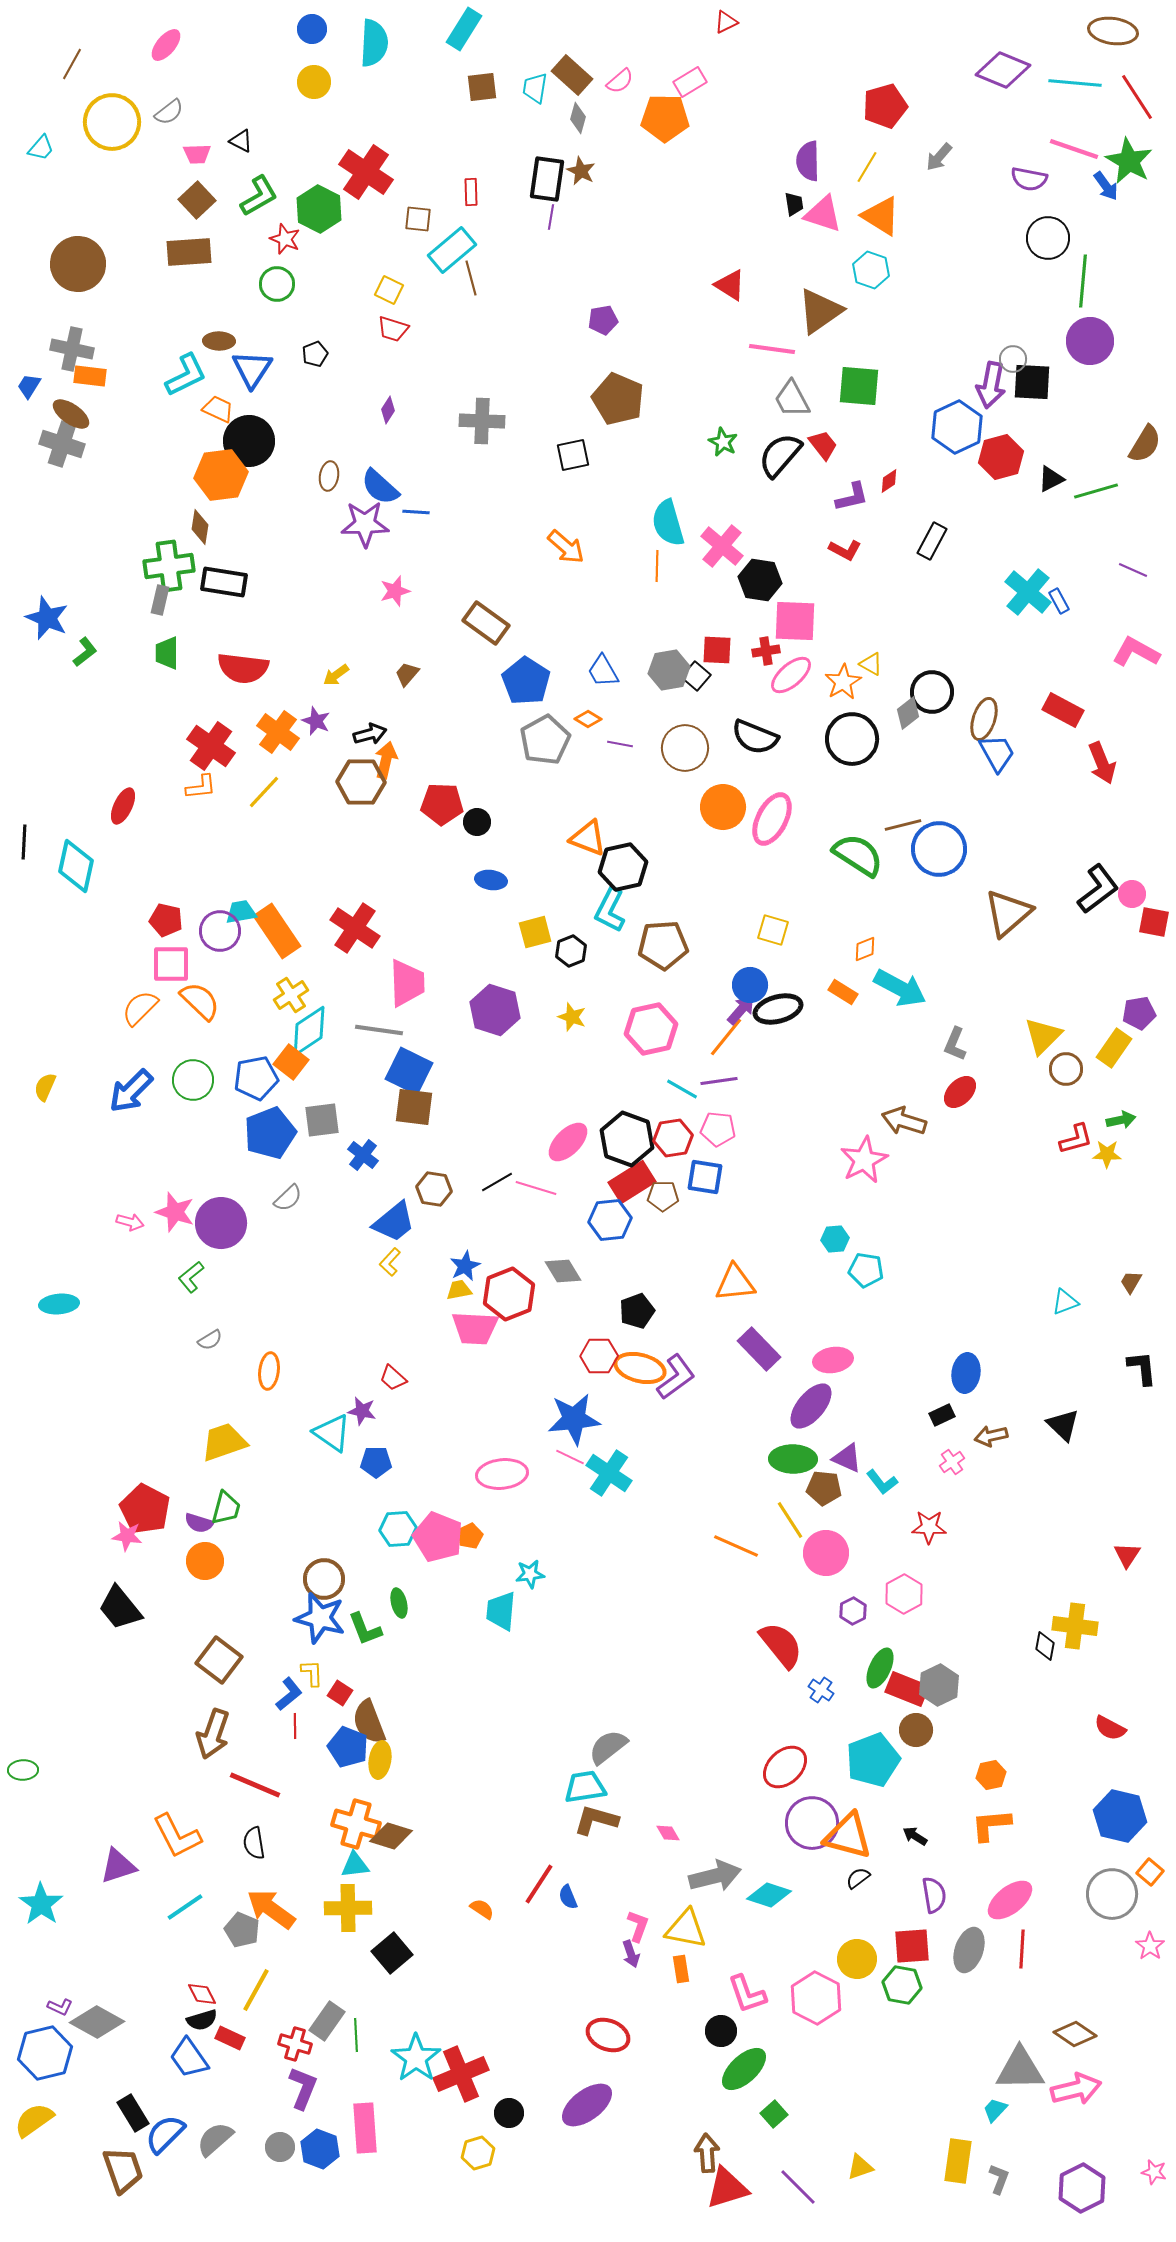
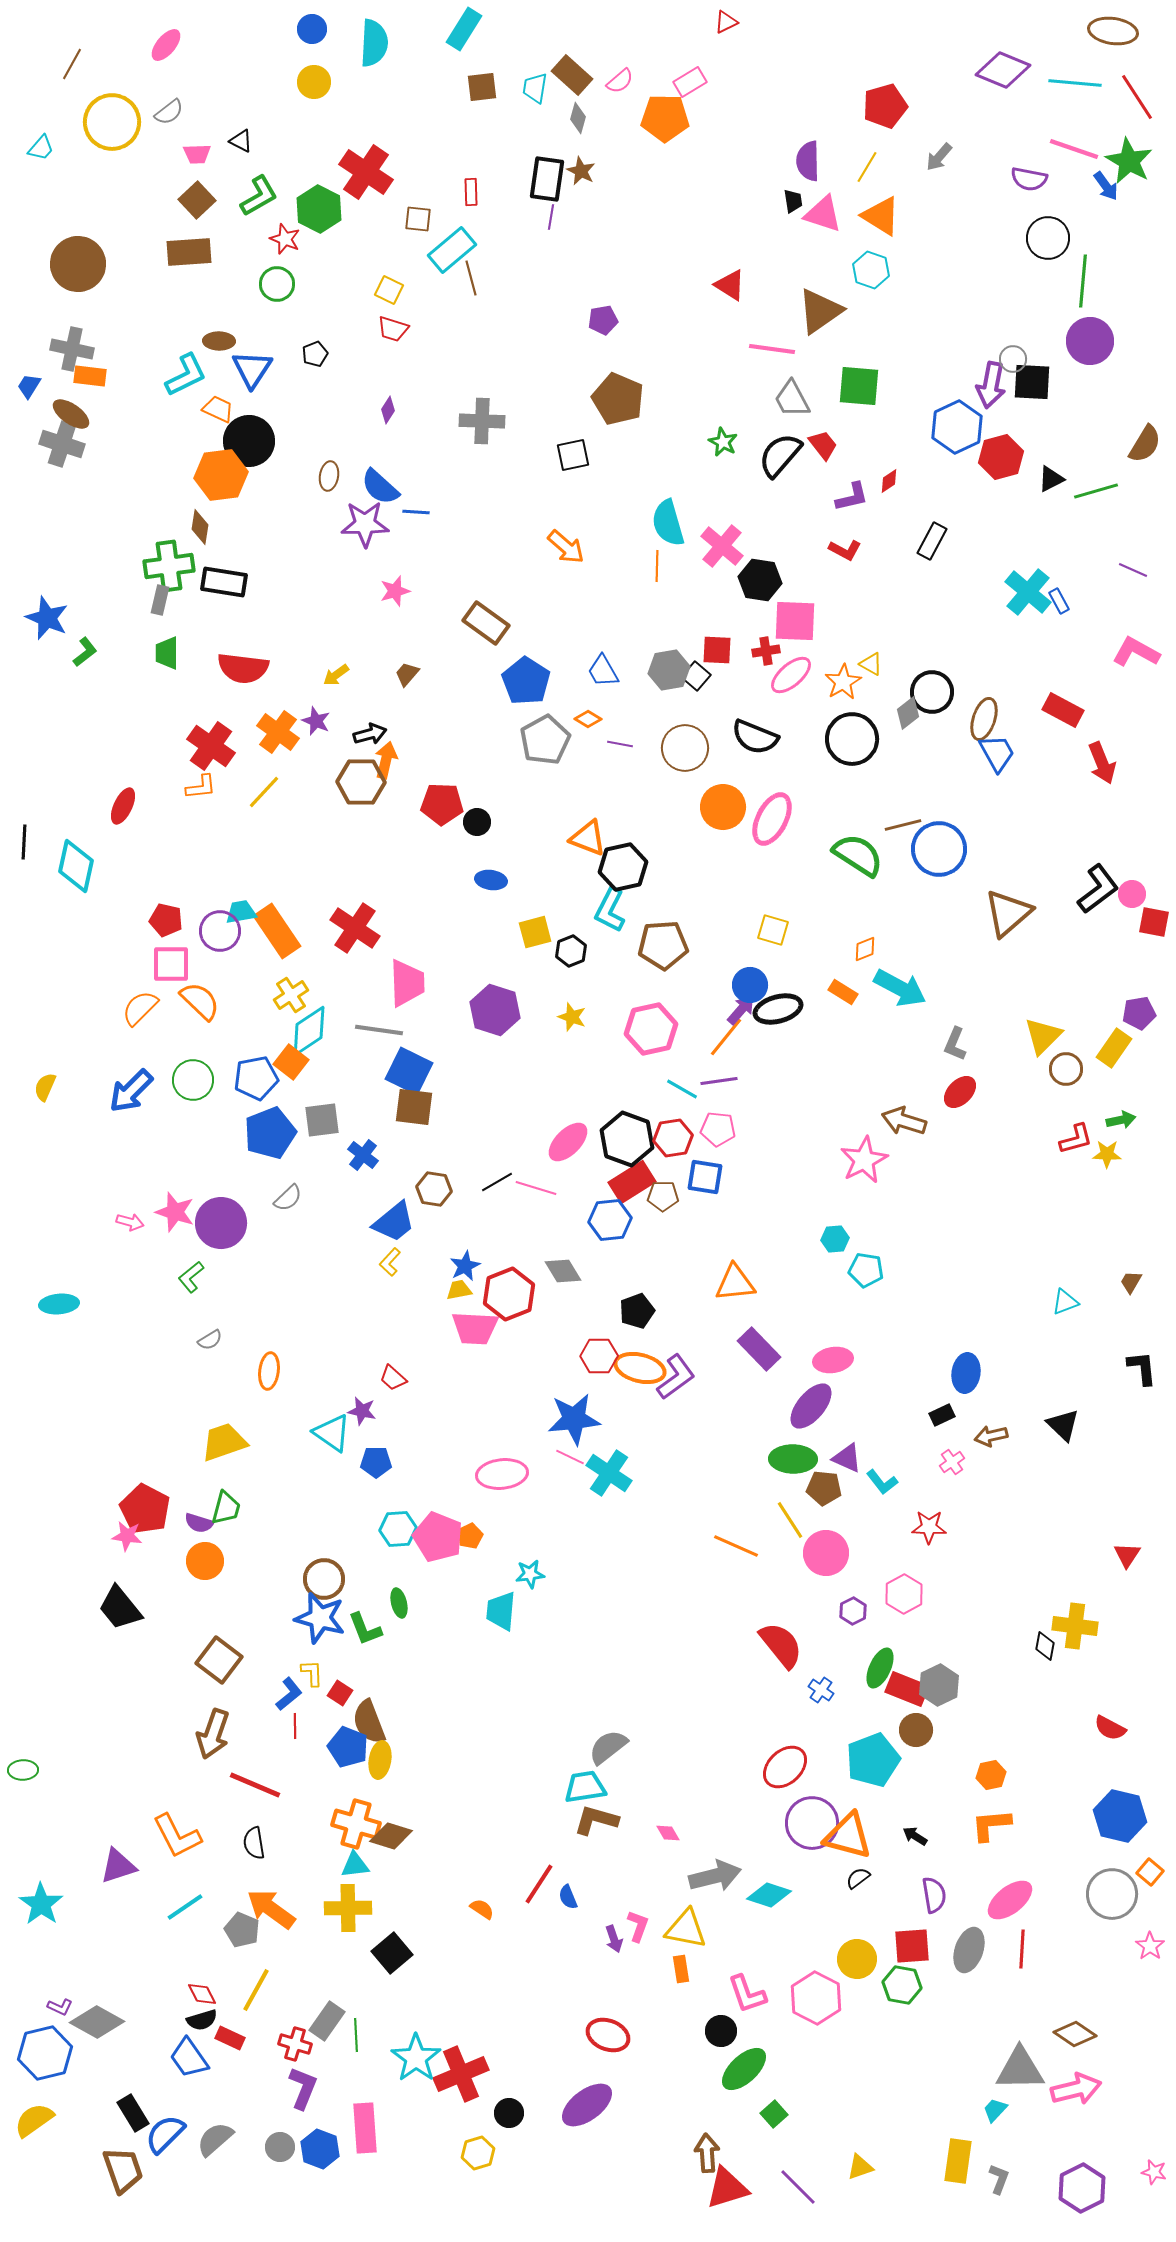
black trapezoid at (794, 204): moved 1 px left, 3 px up
purple arrow at (631, 1954): moved 17 px left, 15 px up
